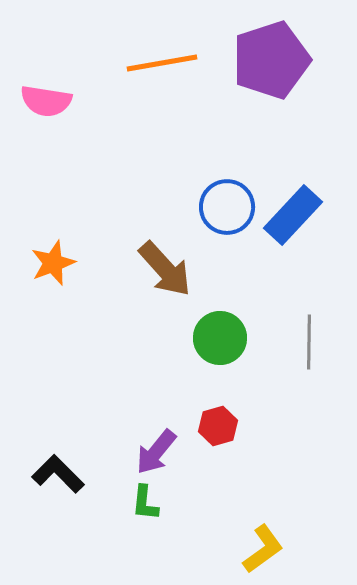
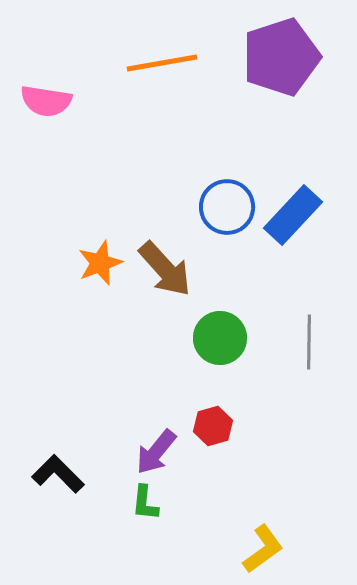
purple pentagon: moved 10 px right, 3 px up
orange star: moved 47 px right
red hexagon: moved 5 px left
